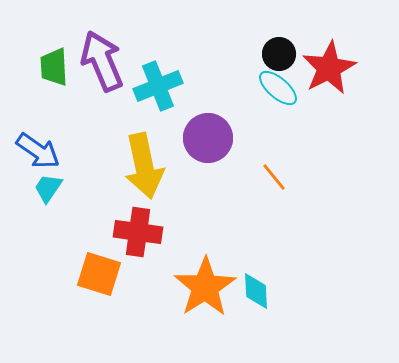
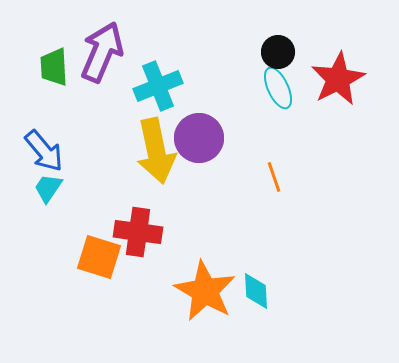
black circle: moved 1 px left, 2 px up
purple arrow: moved 9 px up; rotated 46 degrees clockwise
red star: moved 9 px right, 11 px down
cyan ellipse: rotated 24 degrees clockwise
purple circle: moved 9 px left
blue arrow: moved 6 px right; rotated 15 degrees clockwise
yellow arrow: moved 12 px right, 15 px up
orange line: rotated 20 degrees clockwise
orange square: moved 17 px up
orange star: moved 4 px down; rotated 10 degrees counterclockwise
